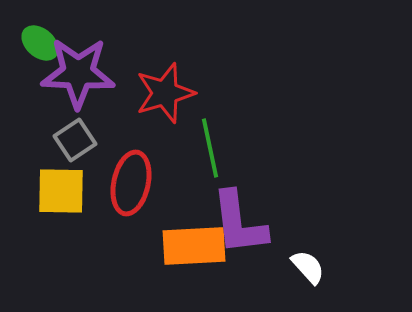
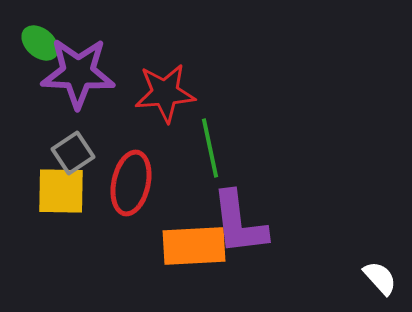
red star: rotated 12 degrees clockwise
gray square: moved 2 px left, 13 px down
white semicircle: moved 72 px right, 11 px down
